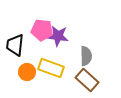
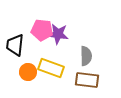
purple star: moved 2 px up
orange circle: moved 1 px right
brown rectangle: rotated 35 degrees counterclockwise
